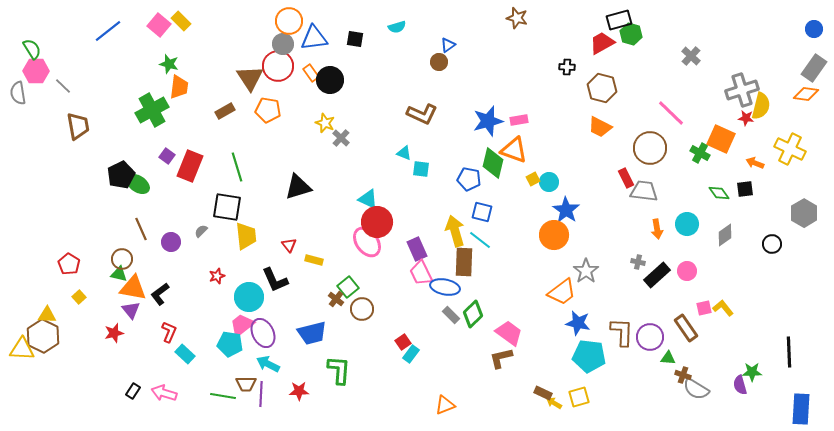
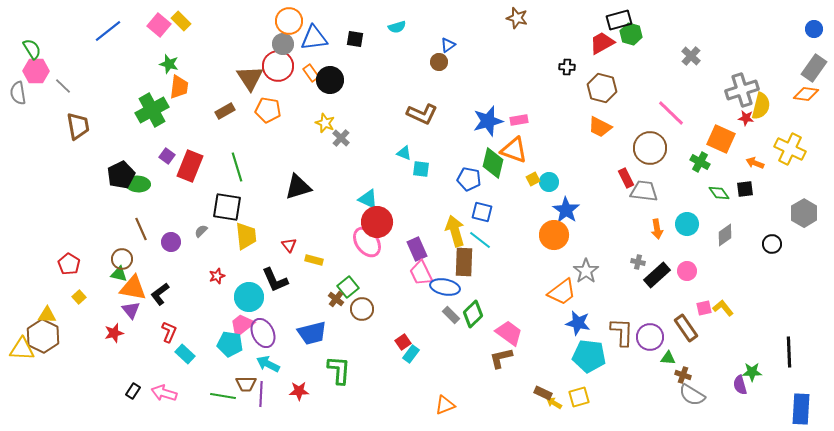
green cross at (700, 153): moved 9 px down
green ellipse at (138, 184): rotated 30 degrees counterclockwise
gray semicircle at (696, 389): moved 4 px left, 6 px down
